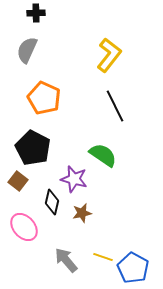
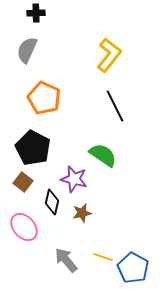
brown square: moved 5 px right, 1 px down
